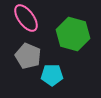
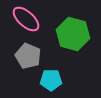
pink ellipse: moved 1 px down; rotated 12 degrees counterclockwise
cyan pentagon: moved 1 px left, 5 px down
